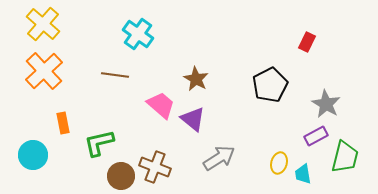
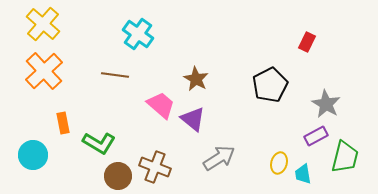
green L-shape: rotated 136 degrees counterclockwise
brown circle: moved 3 px left
